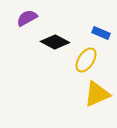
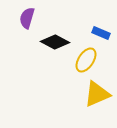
purple semicircle: rotated 45 degrees counterclockwise
